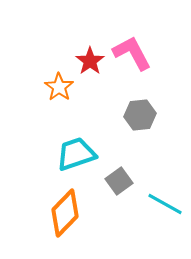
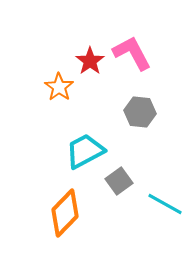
gray hexagon: moved 3 px up; rotated 12 degrees clockwise
cyan trapezoid: moved 9 px right, 3 px up; rotated 9 degrees counterclockwise
